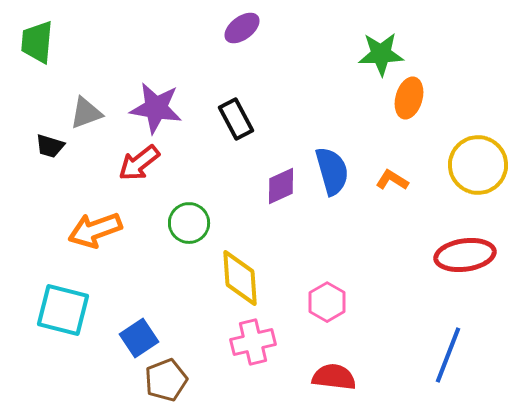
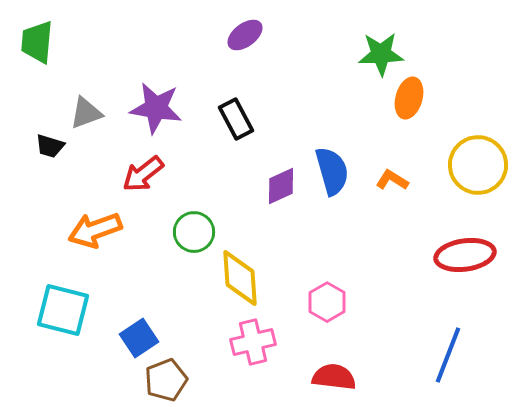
purple ellipse: moved 3 px right, 7 px down
red arrow: moved 4 px right, 11 px down
green circle: moved 5 px right, 9 px down
